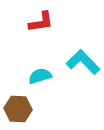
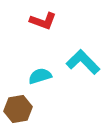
red L-shape: moved 2 px right, 1 px up; rotated 28 degrees clockwise
brown hexagon: rotated 12 degrees counterclockwise
